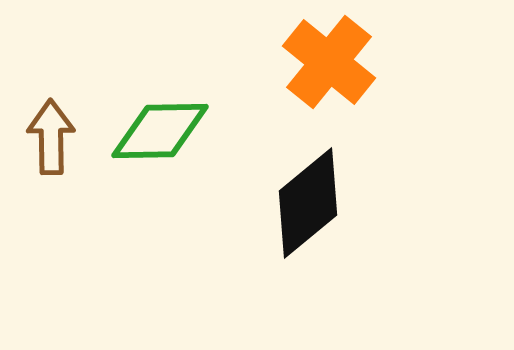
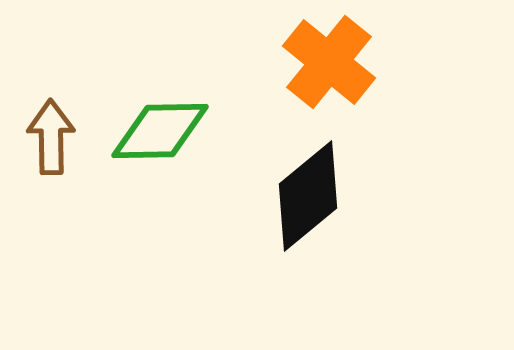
black diamond: moved 7 px up
